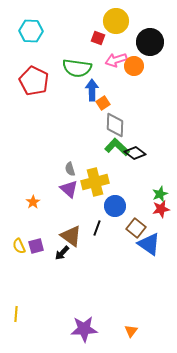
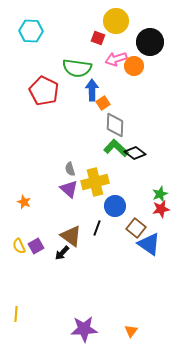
pink arrow: moved 1 px up
red pentagon: moved 10 px right, 10 px down
green L-shape: moved 1 px left, 1 px down
orange star: moved 9 px left; rotated 16 degrees counterclockwise
purple square: rotated 14 degrees counterclockwise
